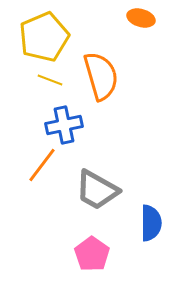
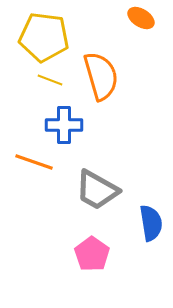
orange ellipse: rotated 16 degrees clockwise
yellow pentagon: rotated 30 degrees clockwise
blue cross: rotated 12 degrees clockwise
orange line: moved 8 px left, 3 px up; rotated 72 degrees clockwise
blue semicircle: rotated 9 degrees counterclockwise
